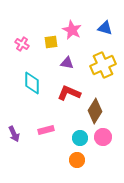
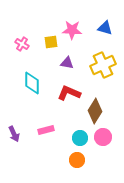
pink star: rotated 24 degrees counterclockwise
